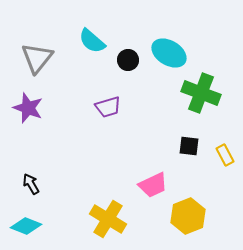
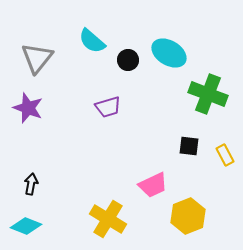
green cross: moved 7 px right, 1 px down
black arrow: rotated 40 degrees clockwise
